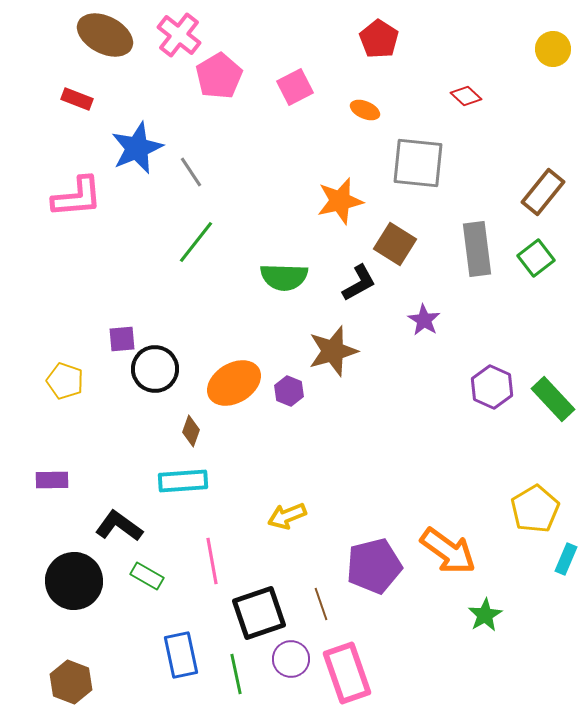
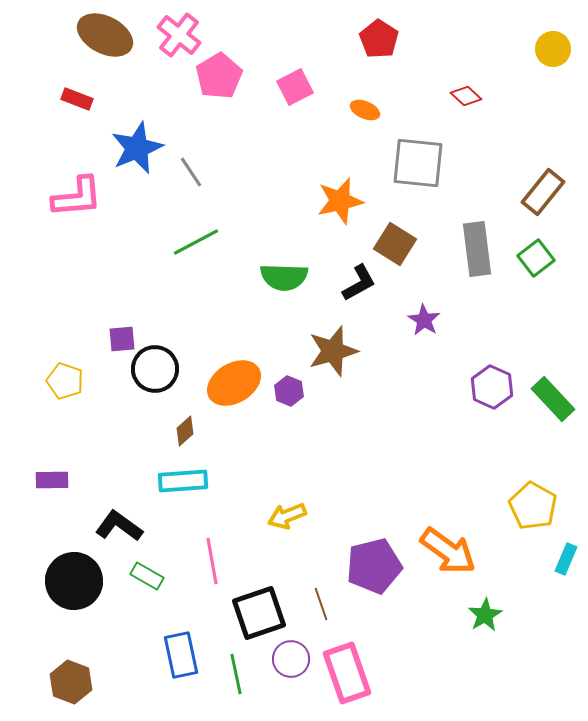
green line at (196, 242): rotated 24 degrees clockwise
brown diamond at (191, 431): moved 6 px left; rotated 28 degrees clockwise
yellow pentagon at (535, 509): moved 2 px left, 3 px up; rotated 12 degrees counterclockwise
